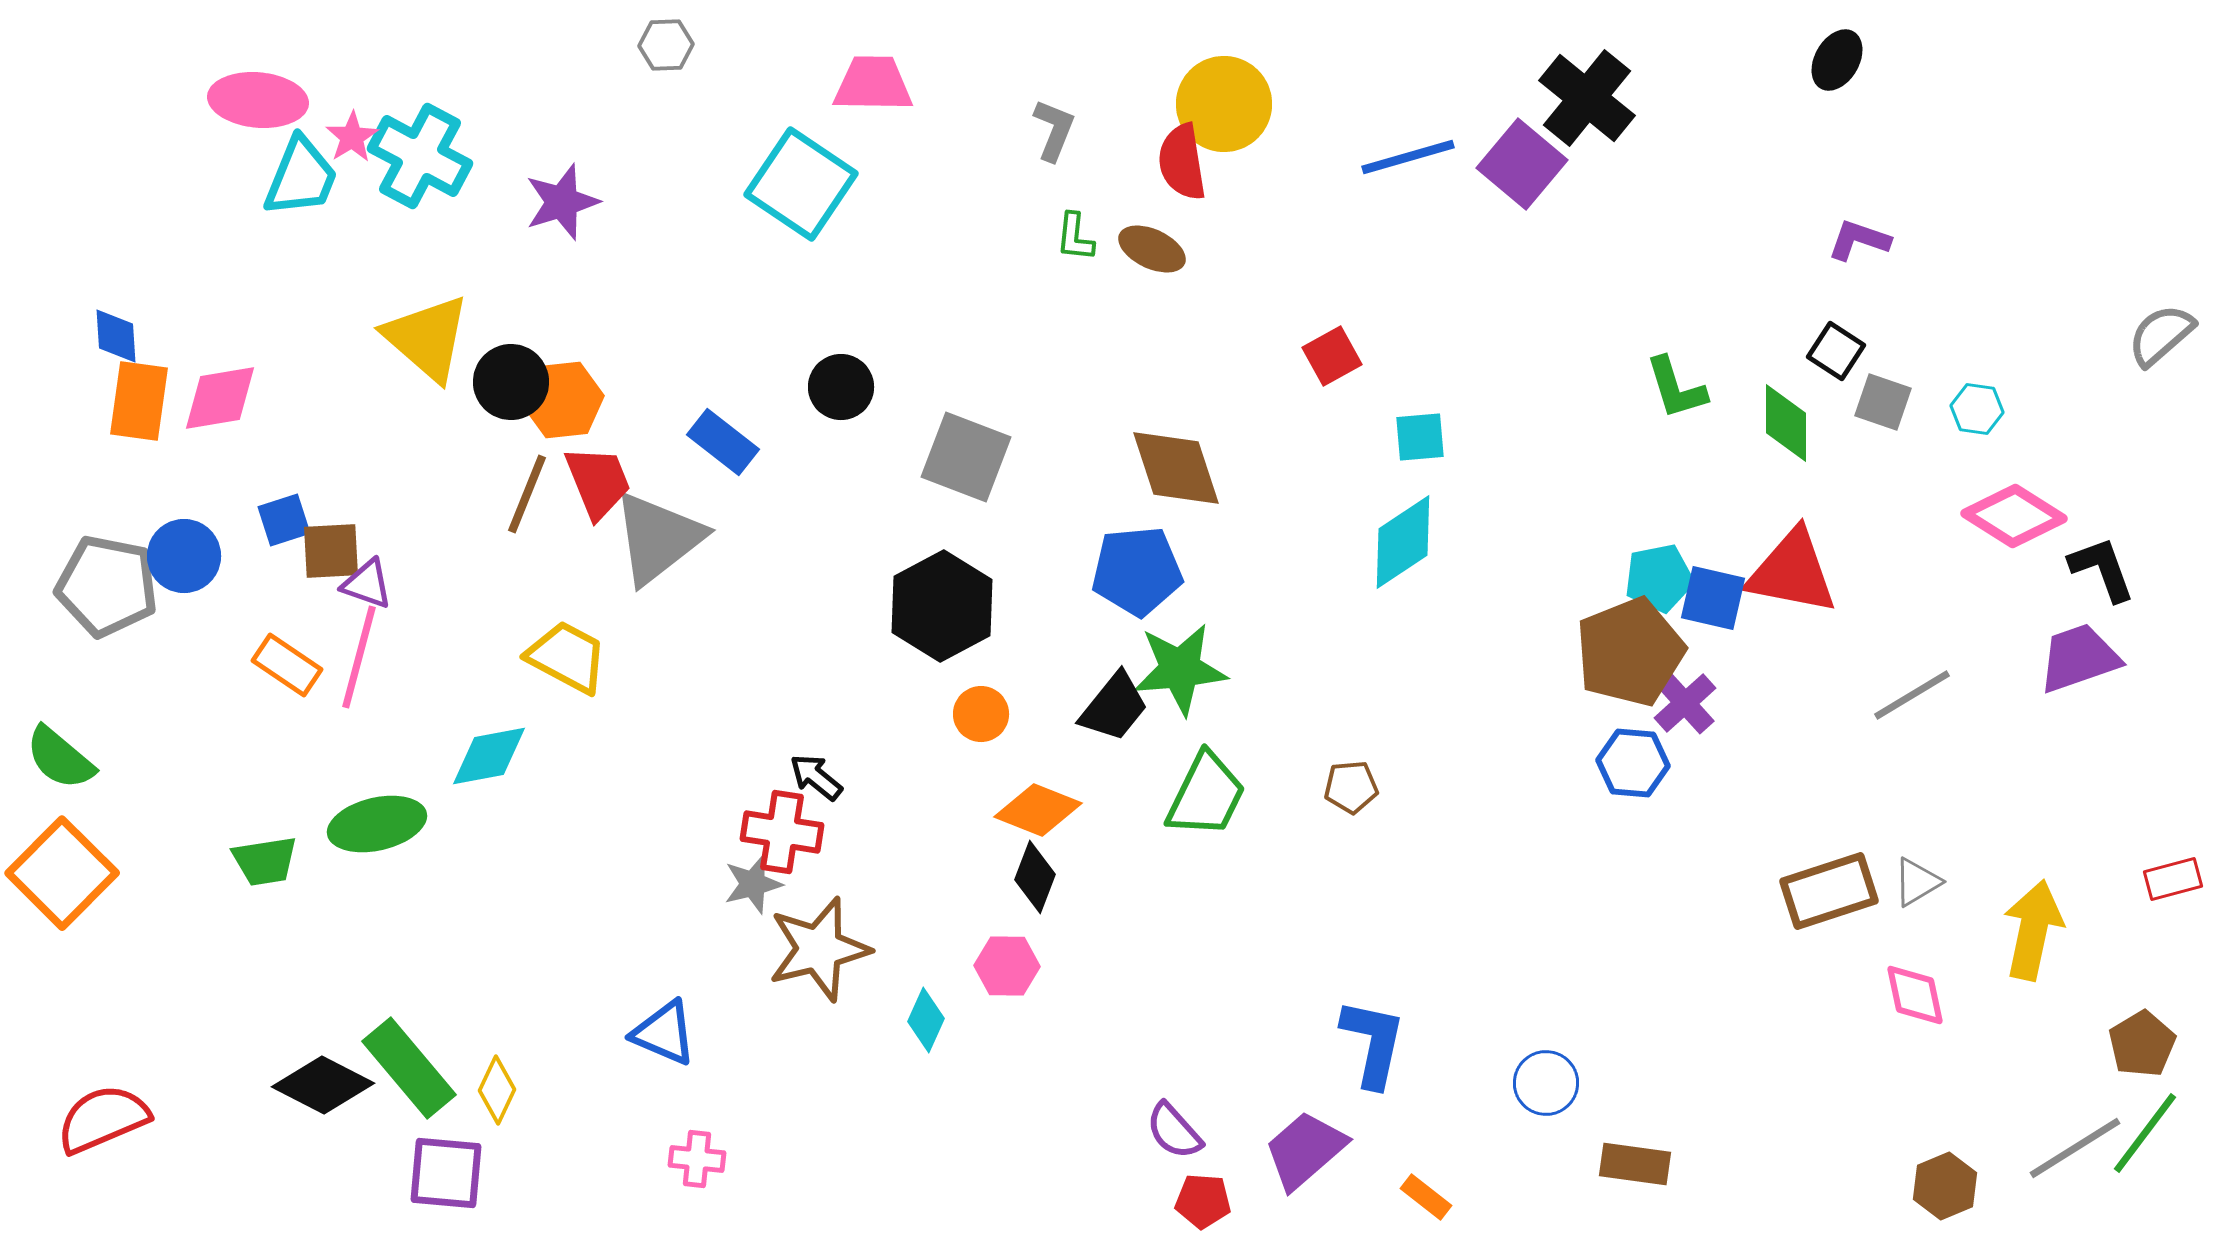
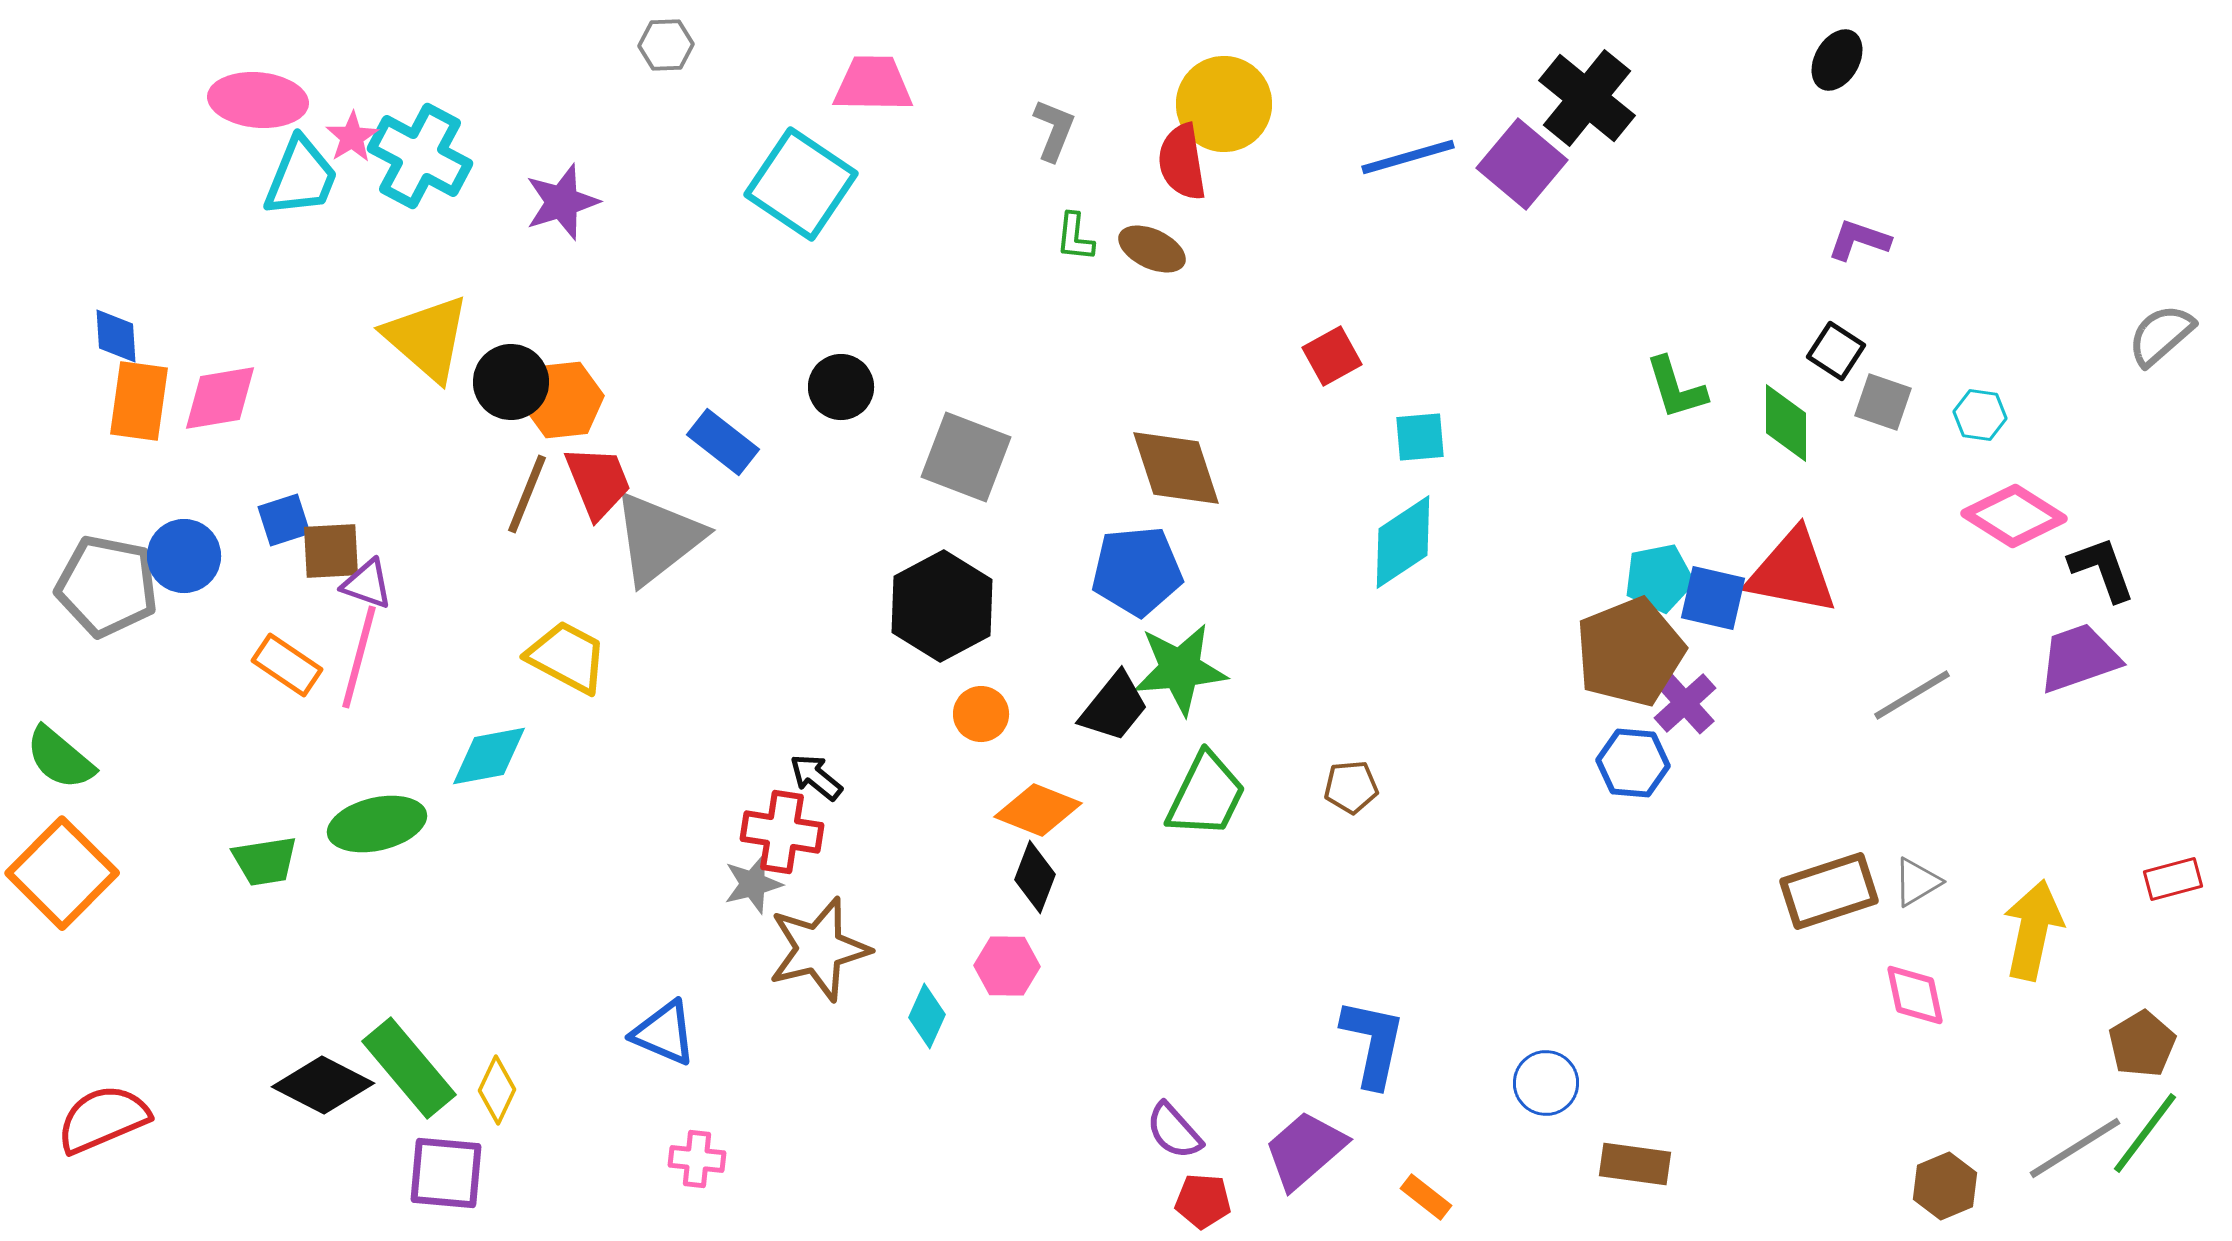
cyan hexagon at (1977, 409): moved 3 px right, 6 px down
cyan diamond at (926, 1020): moved 1 px right, 4 px up
